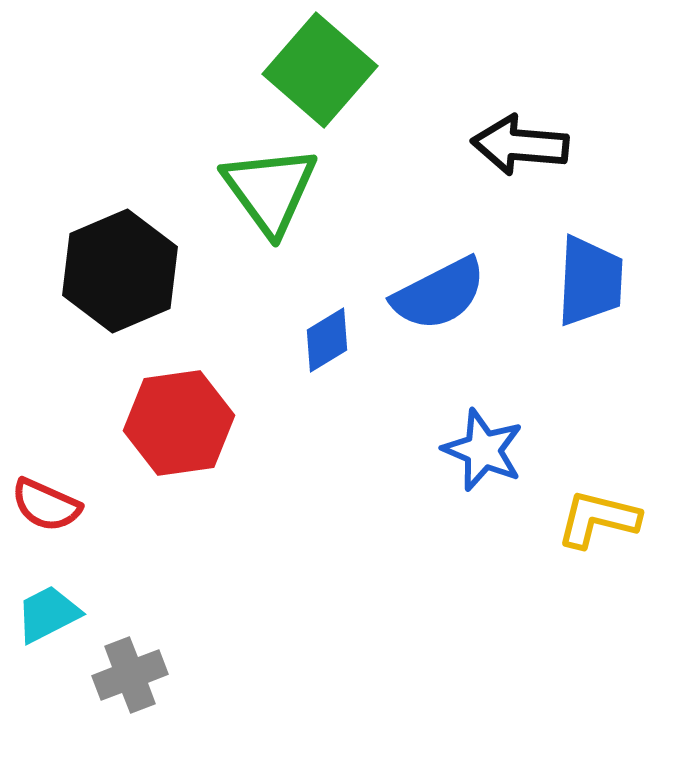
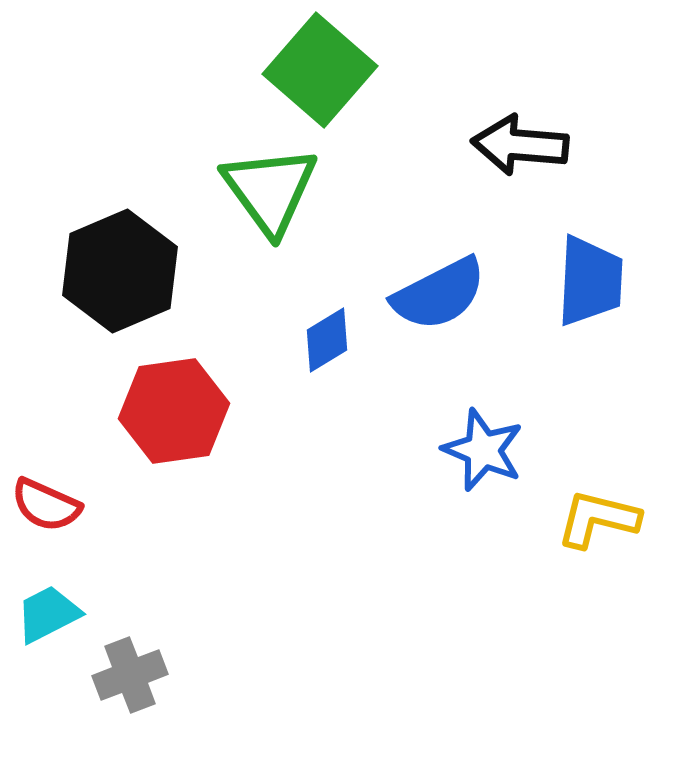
red hexagon: moved 5 px left, 12 px up
